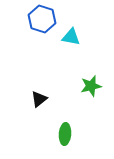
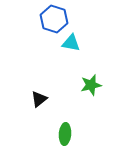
blue hexagon: moved 12 px right
cyan triangle: moved 6 px down
green star: moved 1 px up
